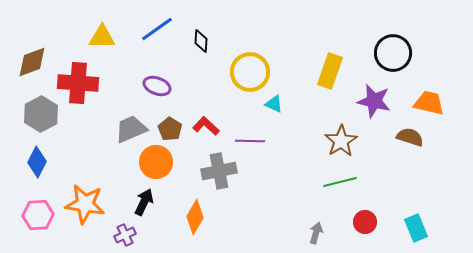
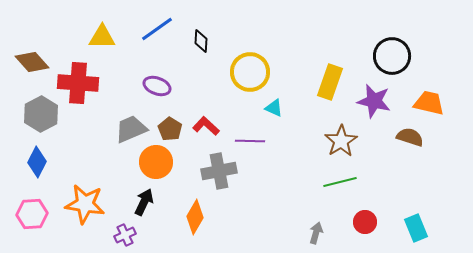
black circle: moved 1 px left, 3 px down
brown diamond: rotated 68 degrees clockwise
yellow rectangle: moved 11 px down
cyan triangle: moved 4 px down
pink hexagon: moved 6 px left, 1 px up
